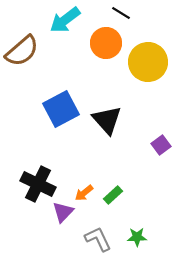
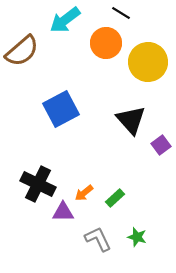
black triangle: moved 24 px right
green rectangle: moved 2 px right, 3 px down
purple triangle: rotated 45 degrees clockwise
green star: rotated 18 degrees clockwise
